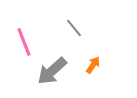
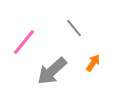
pink line: rotated 60 degrees clockwise
orange arrow: moved 2 px up
